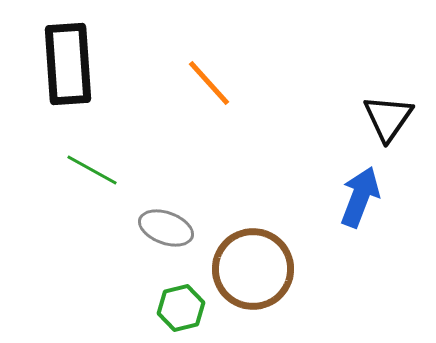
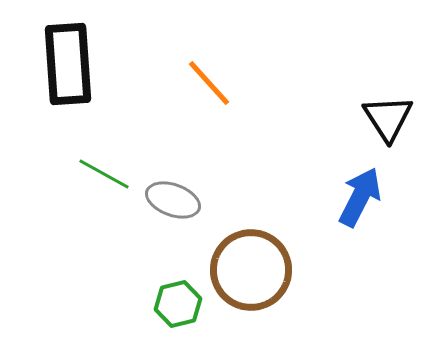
black triangle: rotated 8 degrees counterclockwise
green line: moved 12 px right, 4 px down
blue arrow: rotated 6 degrees clockwise
gray ellipse: moved 7 px right, 28 px up
brown circle: moved 2 px left, 1 px down
green hexagon: moved 3 px left, 4 px up
